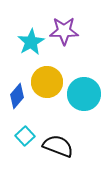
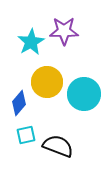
blue diamond: moved 2 px right, 7 px down
cyan square: moved 1 px right, 1 px up; rotated 30 degrees clockwise
